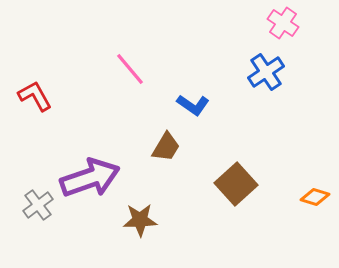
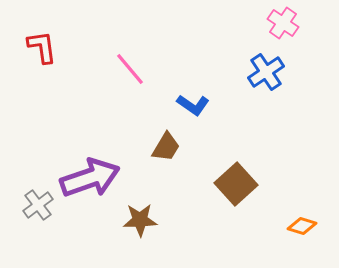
red L-shape: moved 7 px right, 49 px up; rotated 21 degrees clockwise
orange diamond: moved 13 px left, 29 px down
